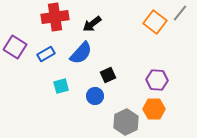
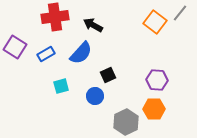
black arrow: moved 1 px right, 1 px down; rotated 66 degrees clockwise
